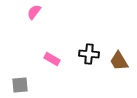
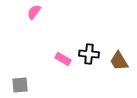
pink rectangle: moved 11 px right
